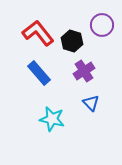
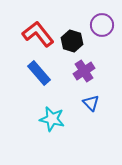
red L-shape: moved 1 px down
